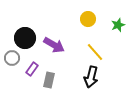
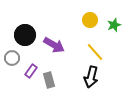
yellow circle: moved 2 px right, 1 px down
green star: moved 4 px left
black circle: moved 3 px up
purple rectangle: moved 1 px left, 2 px down
gray rectangle: rotated 28 degrees counterclockwise
